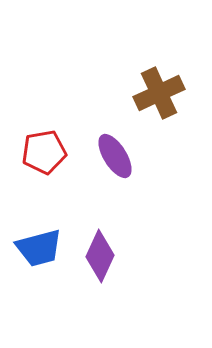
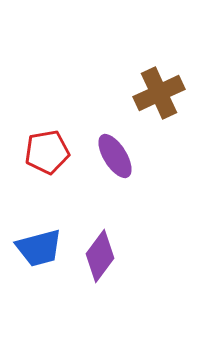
red pentagon: moved 3 px right
purple diamond: rotated 12 degrees clockwise
